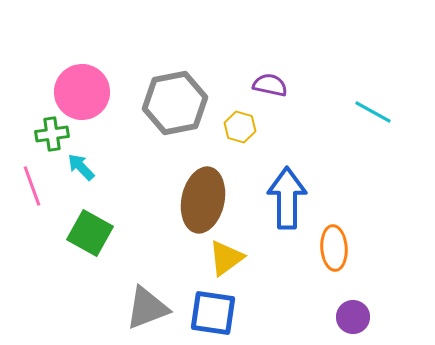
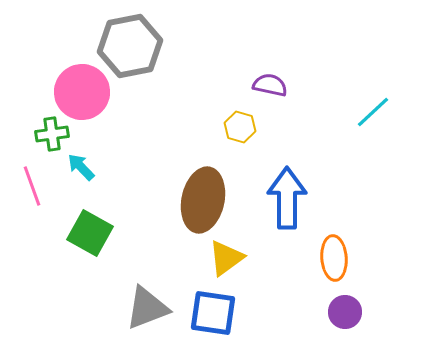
gray hexagon: moved 45 px left, 57 px up
cyan line: rotated 72 degrees counterclockwise
orange ellipse: moved 10 px down
purple circle: moved 8 px left, 5 px up
